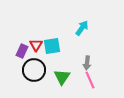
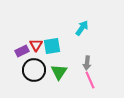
purple rectangle: rotated 40 degrees clockwise
green triangle: moved 3 px left, 5 px up
